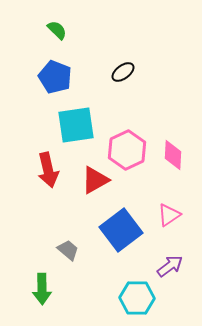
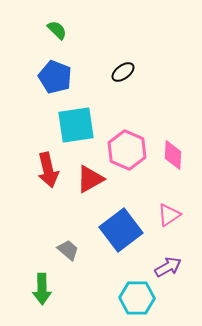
pink hexagon: rotated 12 degrees counterclockwise
red triangle: moved 5 px left, 1 px up
purple arrow: moved 2 px left, 1 px down; rotated 8 degrees clockwise
